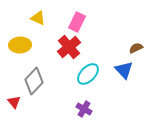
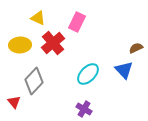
red cross: moved 16 px left, 4 px up
